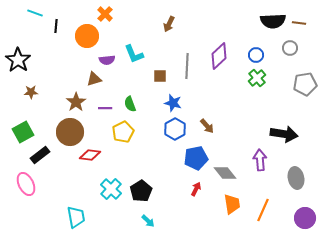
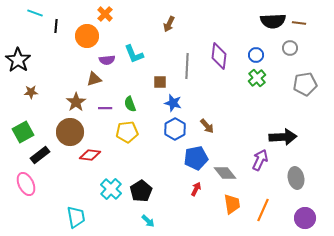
purple diamond at (219, 56): rotated 40 degrees counterclockwise
brown square at (160, 76): moved 6 px down
yellow pentagon at (123, 132): moved 4 px right; rotated 20 degrees clockwise
black arrow at (284, 134): moved 1 px left, 3 px down; rotated 12 degrees counterclockwise
purple arrow at (260, 160): rotated 30 degrees clockwise
